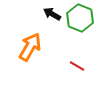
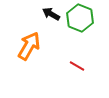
black arrow: moved 1 px left
orange arrow: moved 1 px left, 1 px up
